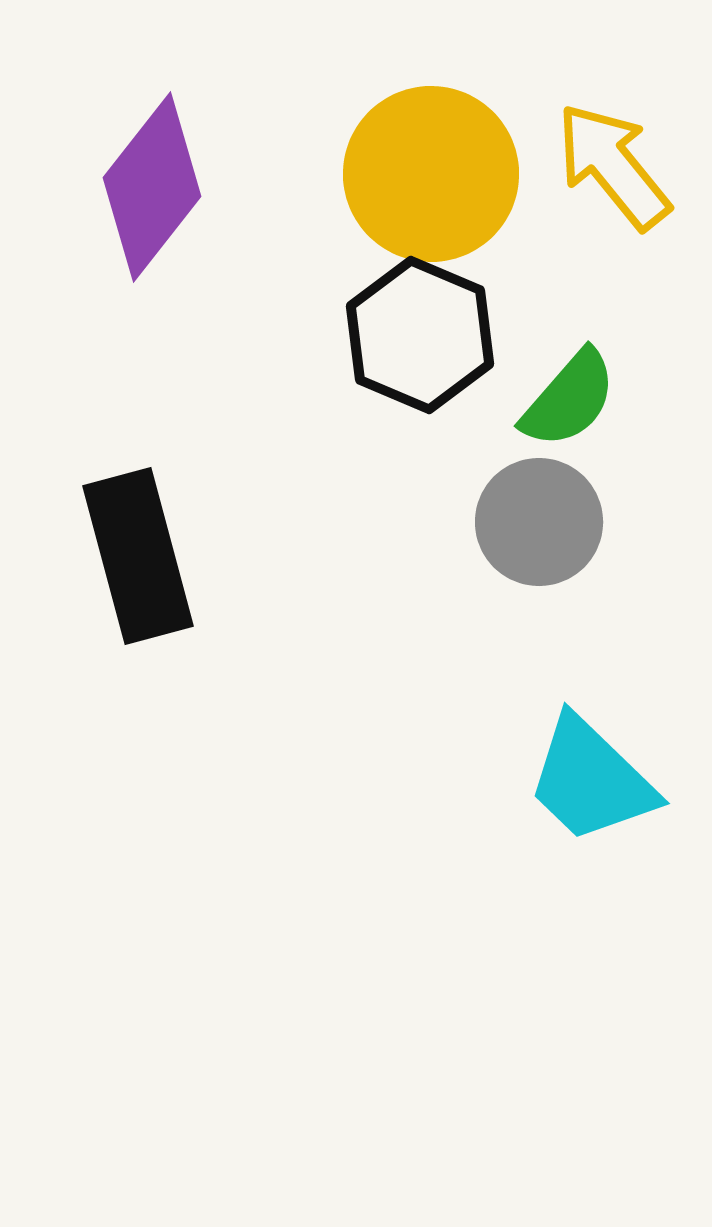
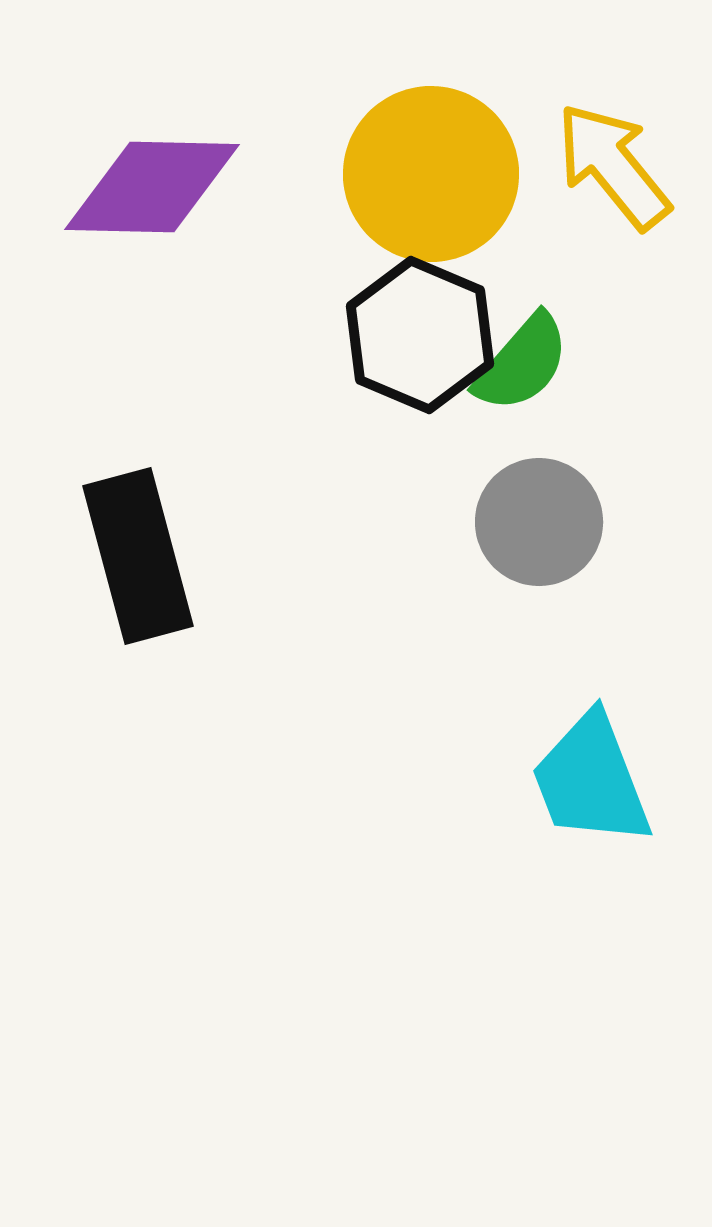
purple diamond: rotated 53 degrees clockwise
green semicircle: moved 47 px left, 36 px up
cyan trapezoid: rotated 25 degrees clockwise
